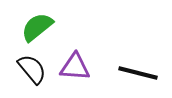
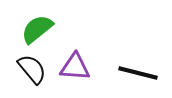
green semicircle: moved 2 px down
